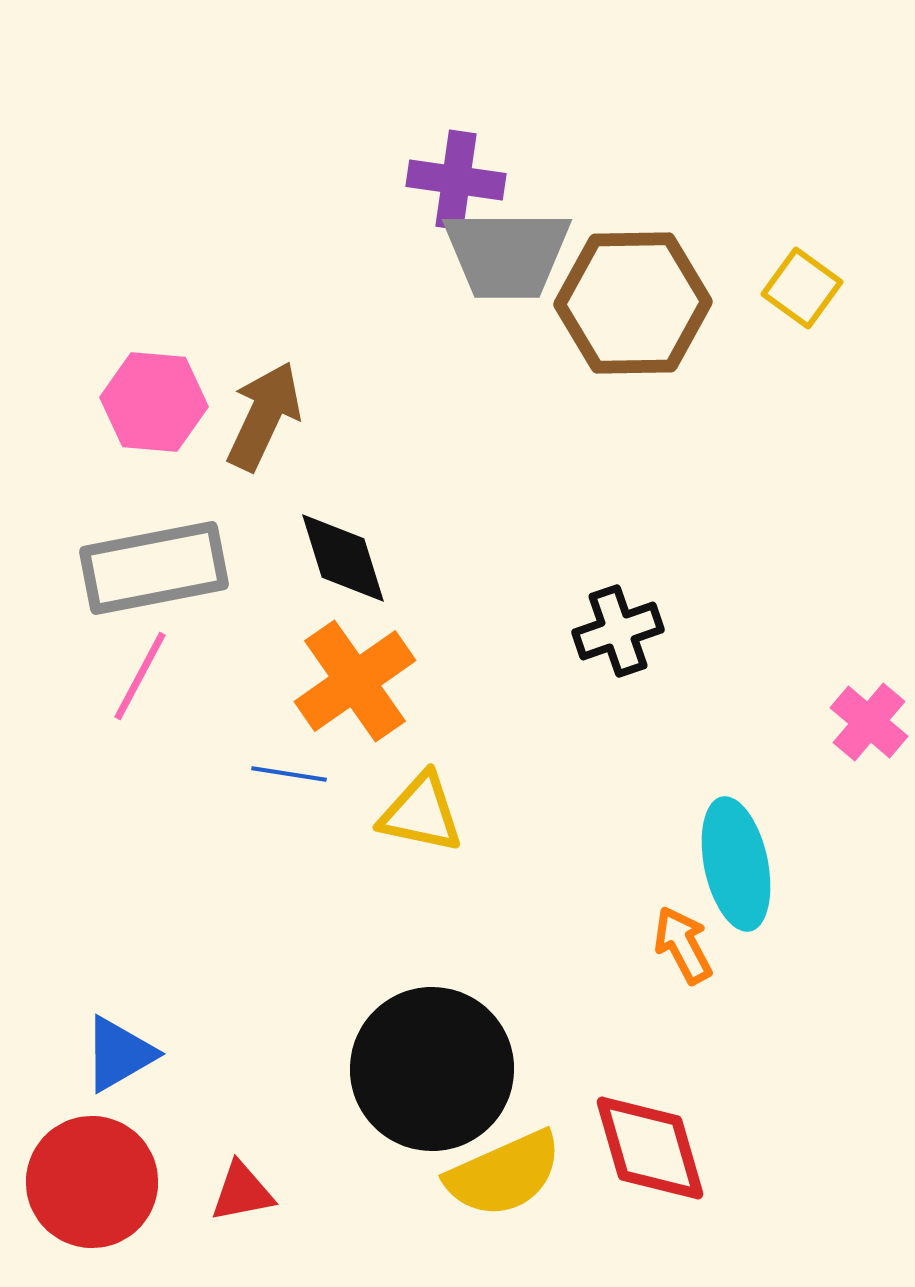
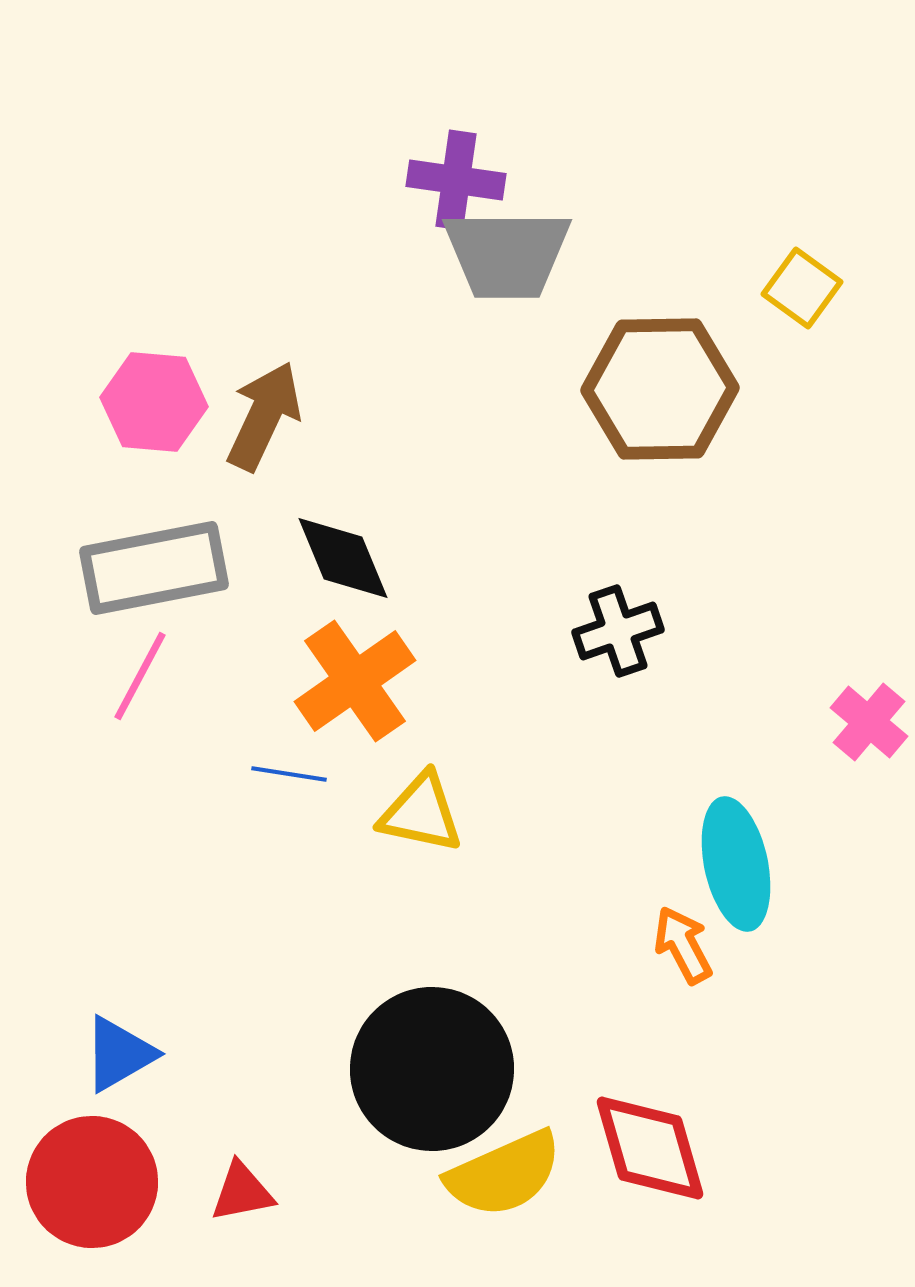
brown hexagon: moved 27 px right, 86 px down
black diamond: rotated 5 degrees counterclockwise
